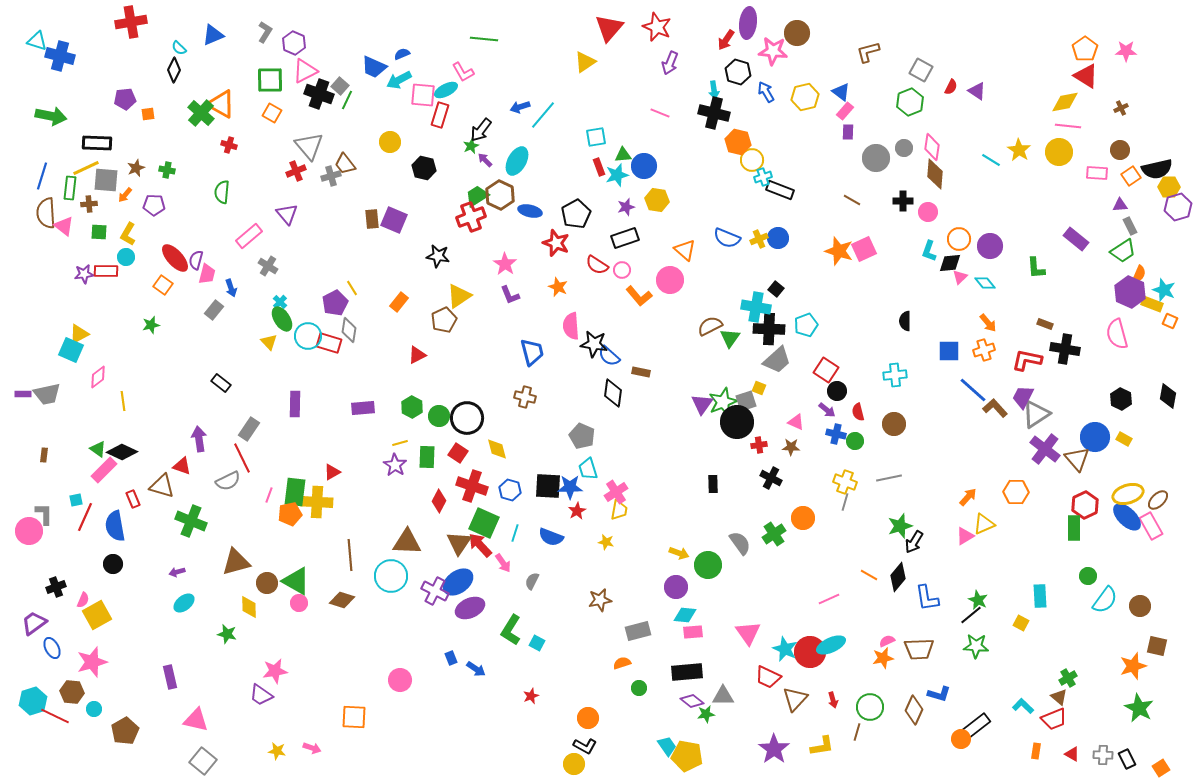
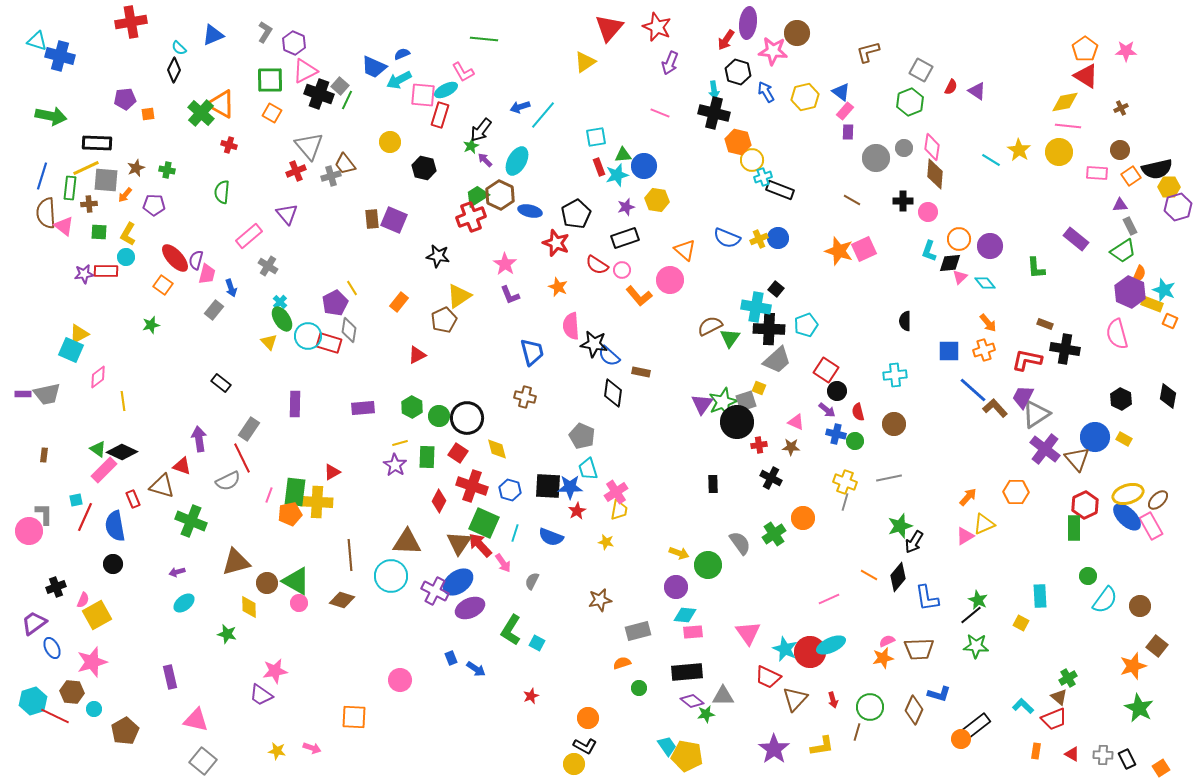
brown square at (1157, 646): rotated 25 degrees clockwise
